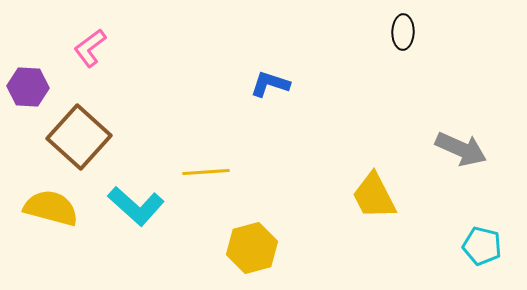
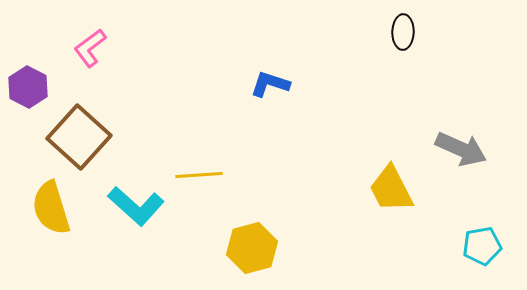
purple hexagon: rotated 24 degrees clockwise
yellow line: moved 7 px left, 3 px down
yellow trapezoid: moved 17 px right, 7 px up
yellow semicircle: rotated 122 degrees counterclockwise
cyan pentagon: rotated 24 degrees counterclockwise
